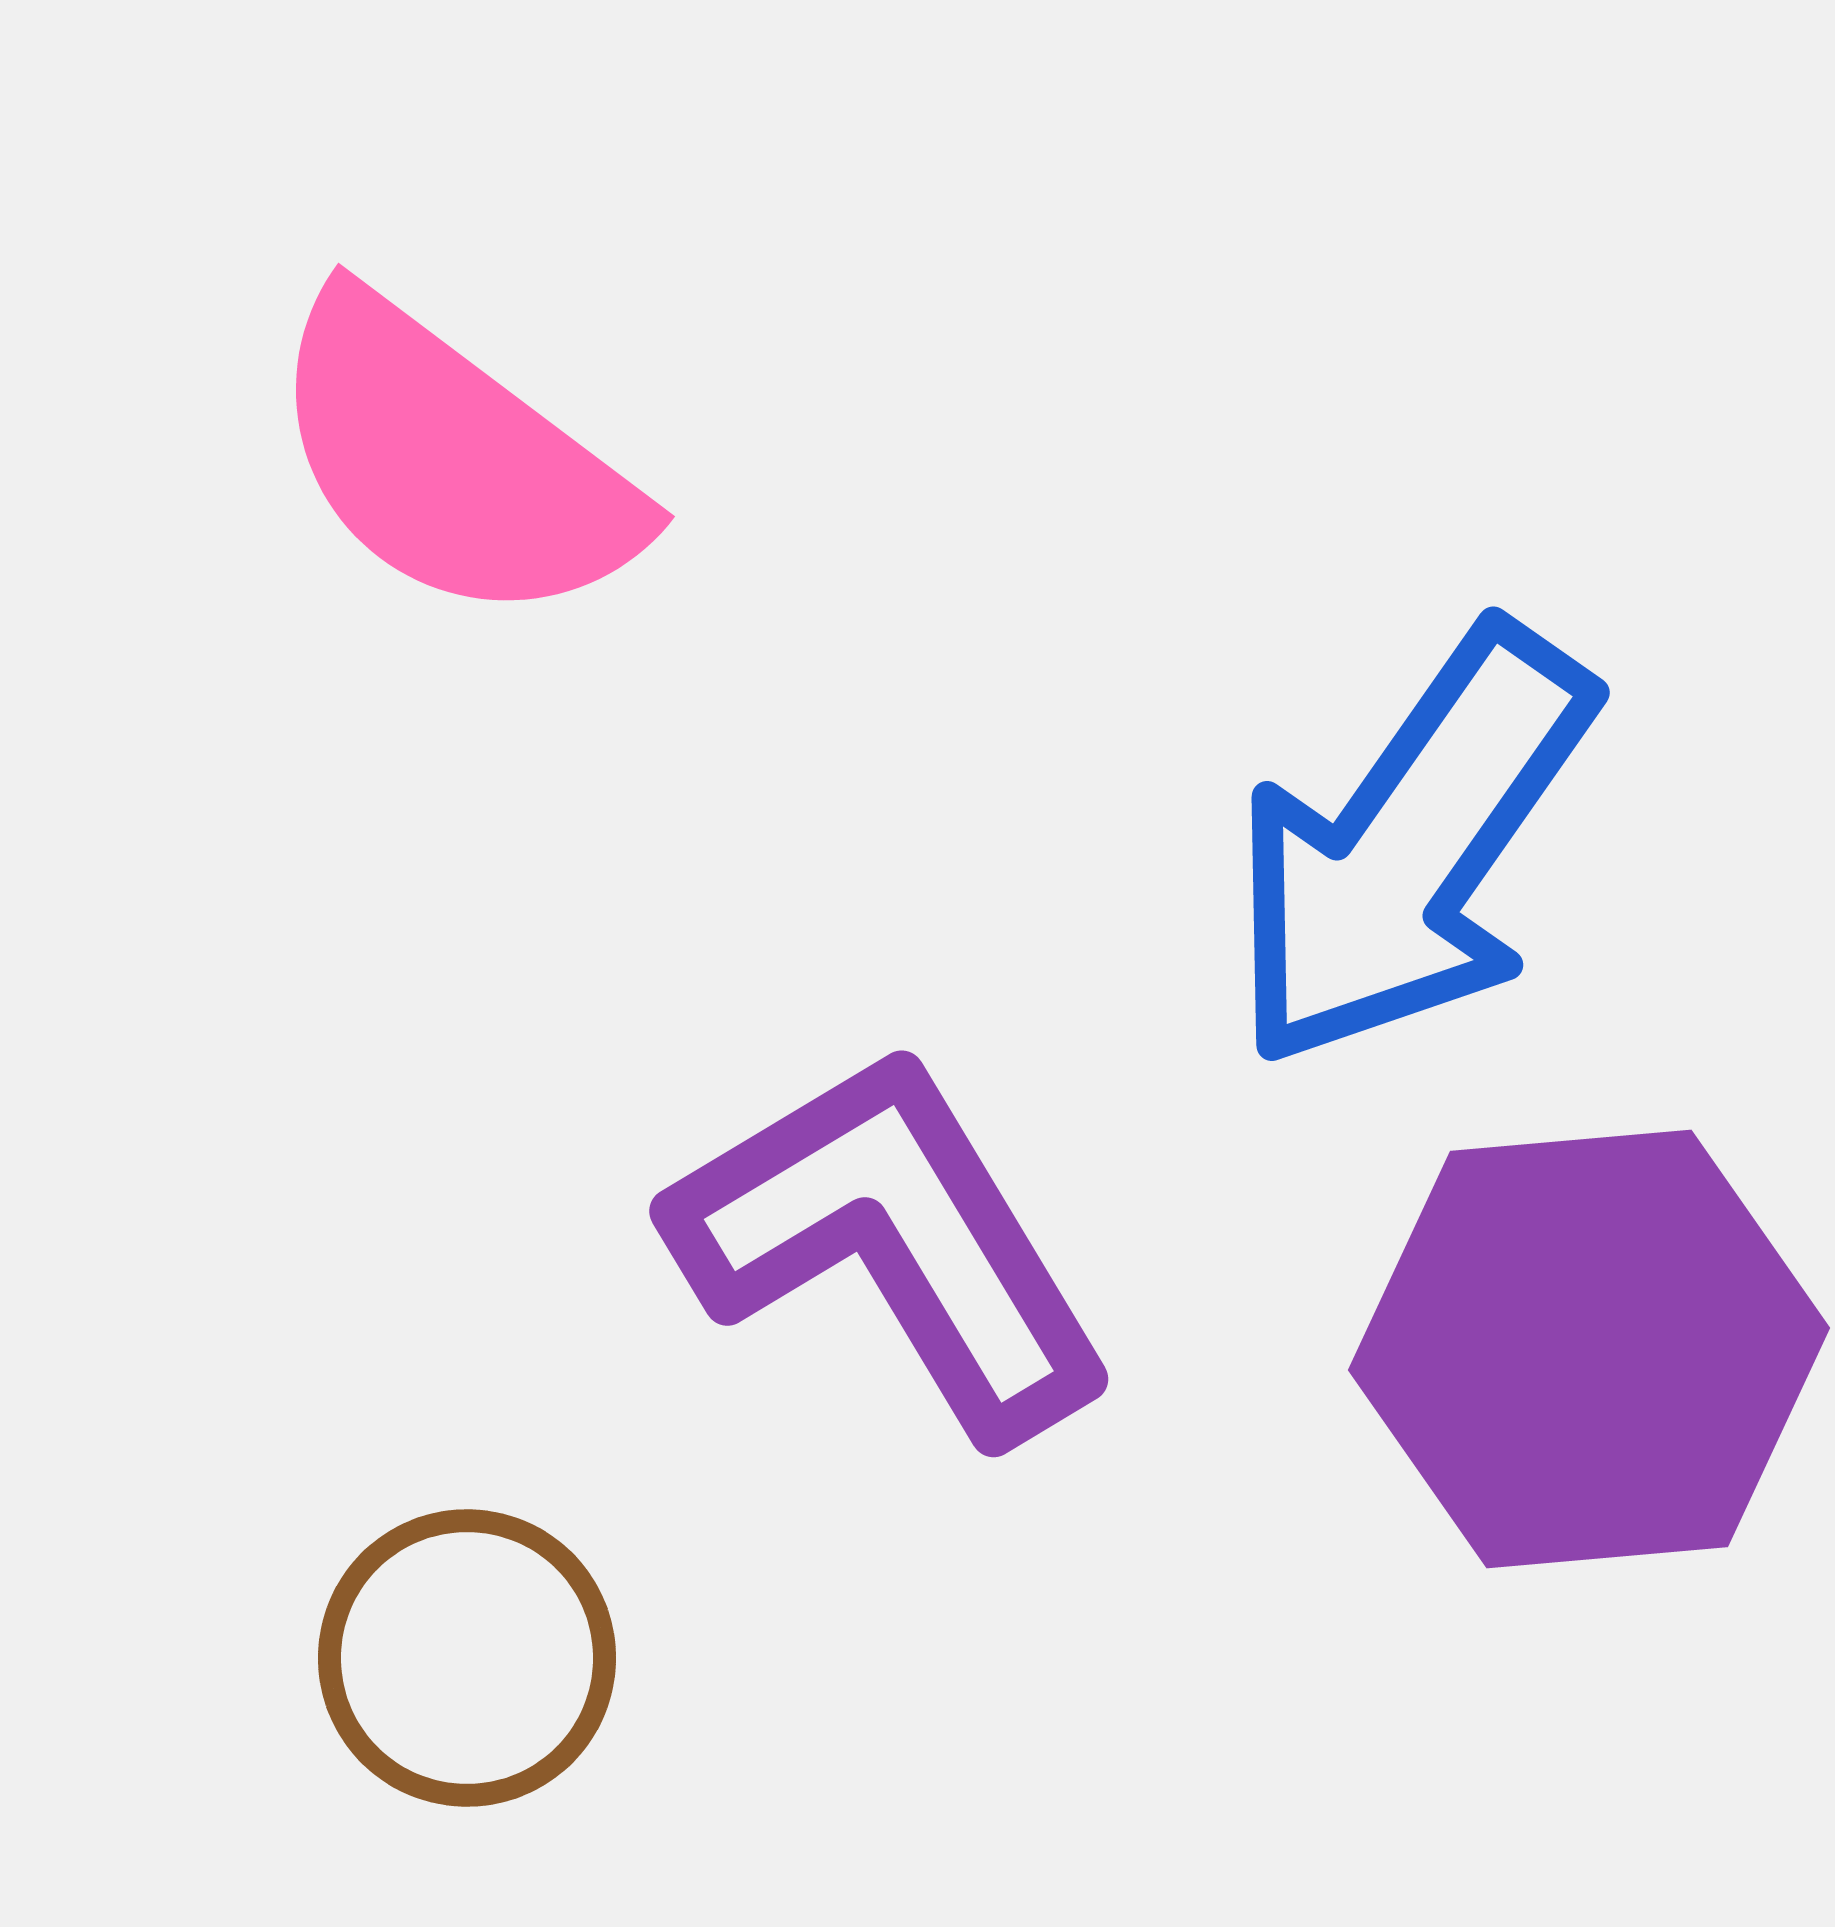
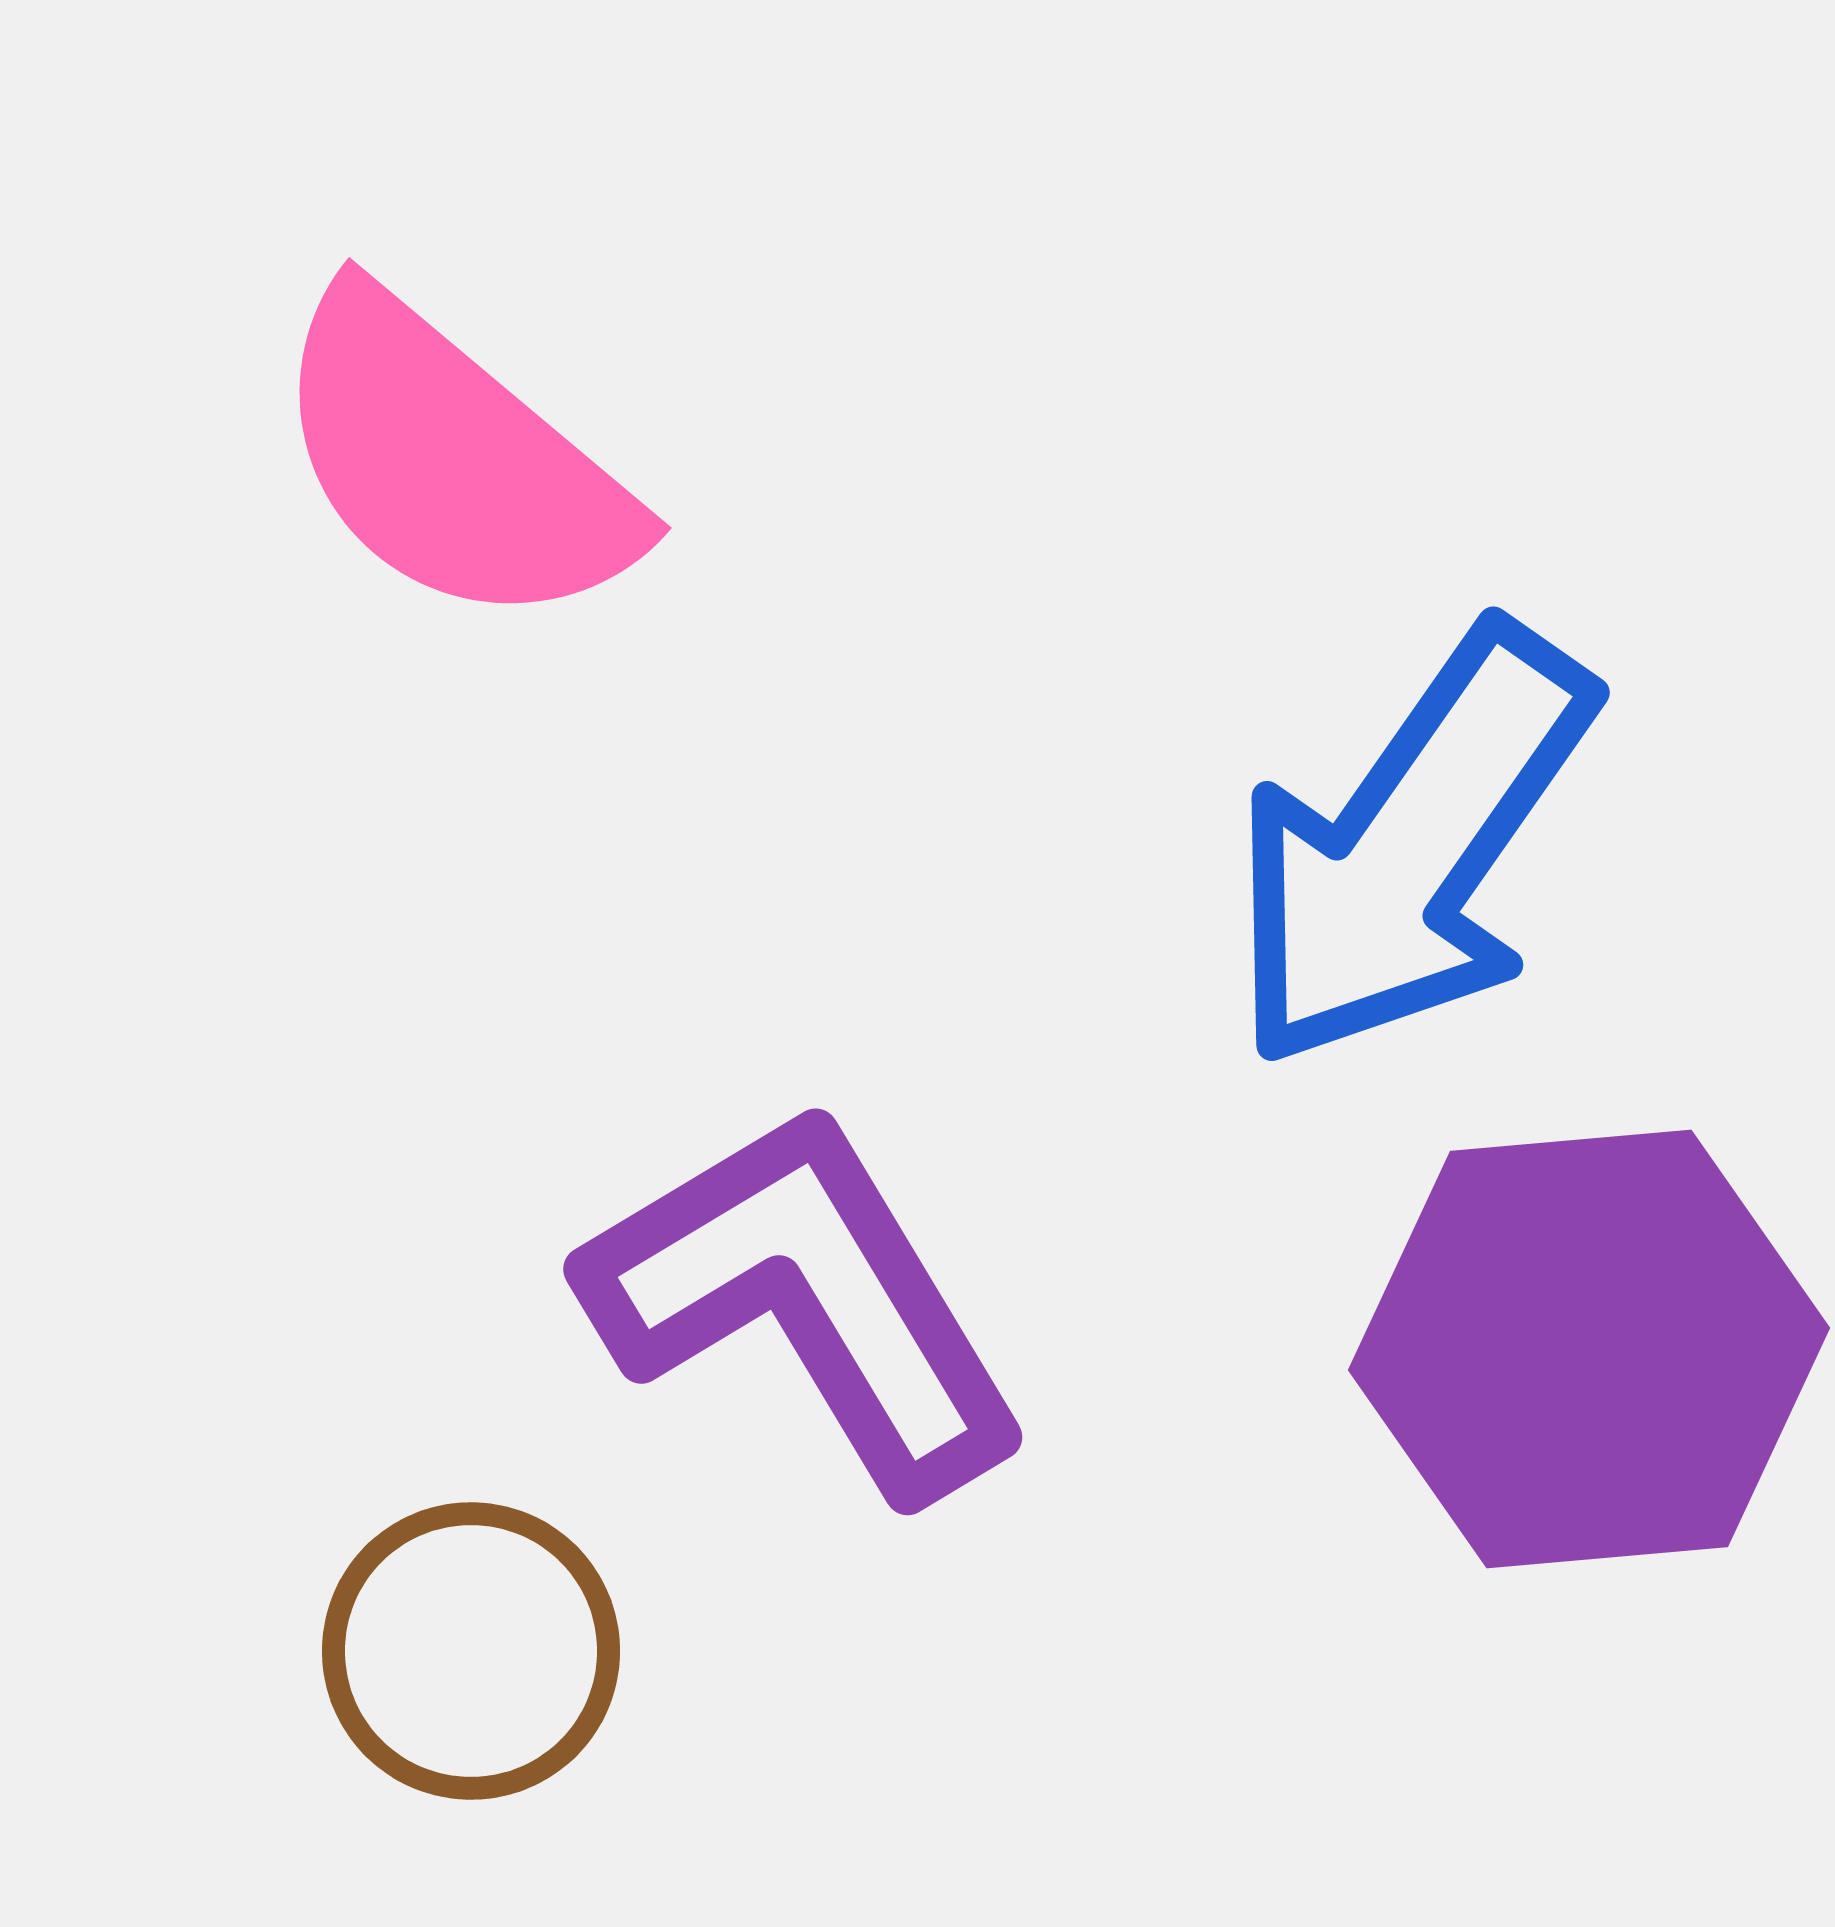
pink semicircle: rotated 3 degrees clockwise
purple L-shape: moved 86 px left, 58 px down
brown circle: moved 4 px right, 7 px up
